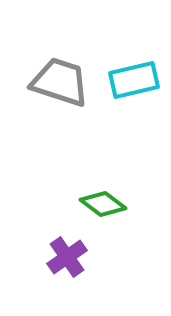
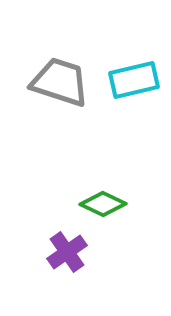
green diamond: rotated 12 degrees counterclockwise
purple cross: moved 5 px up
